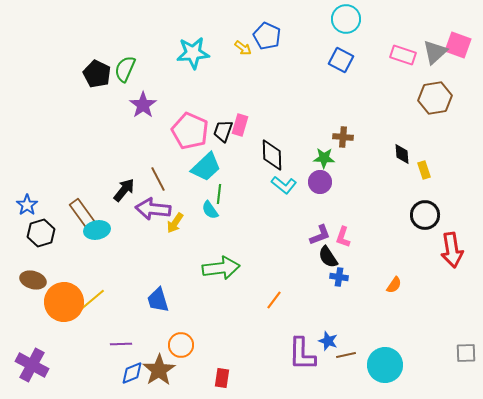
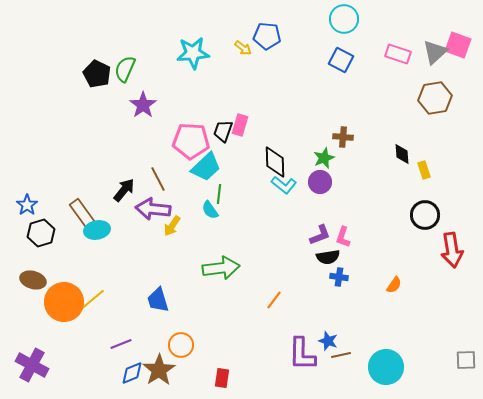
cyan circle at (346, 19): moved 2 px left
blue pentagon at (267, 36): rotated 20 degrees counterclockwise
pink rectangle at (403, 55): moved 5 px left, 1 px up
pink pentagon at (190, 131): moved 1 px right, 10 px down; rotated 21 degrees counterclockwise
black diamond at (272, 155): moved 3 px right, 7 px down
green star at (324, 158): rotated 25 degrees counterclockwise
yellow arrow at (175, 223): moved 3 px left, 3 px down
black semicircle at (328, 257): rotated 65 degrees counterclockwise
purple line at (121, 344): rotated 20 degrees counterclockwise
gray square at (466, 353): moved 7 px down
brown line at (346, 355): moved 5 px left
cyan circle at (385, 365): moved 1 px right, 2 px down
